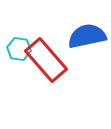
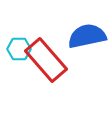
cyan hexagon: rotated 10 degrees counterclockwise
